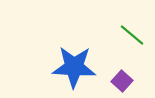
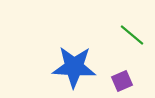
purple square: rotated 25 degrees clockwise
